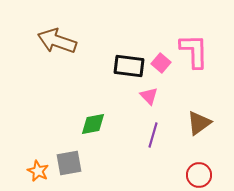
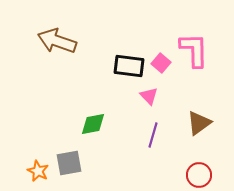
pink L-shape: moved 1 px up
